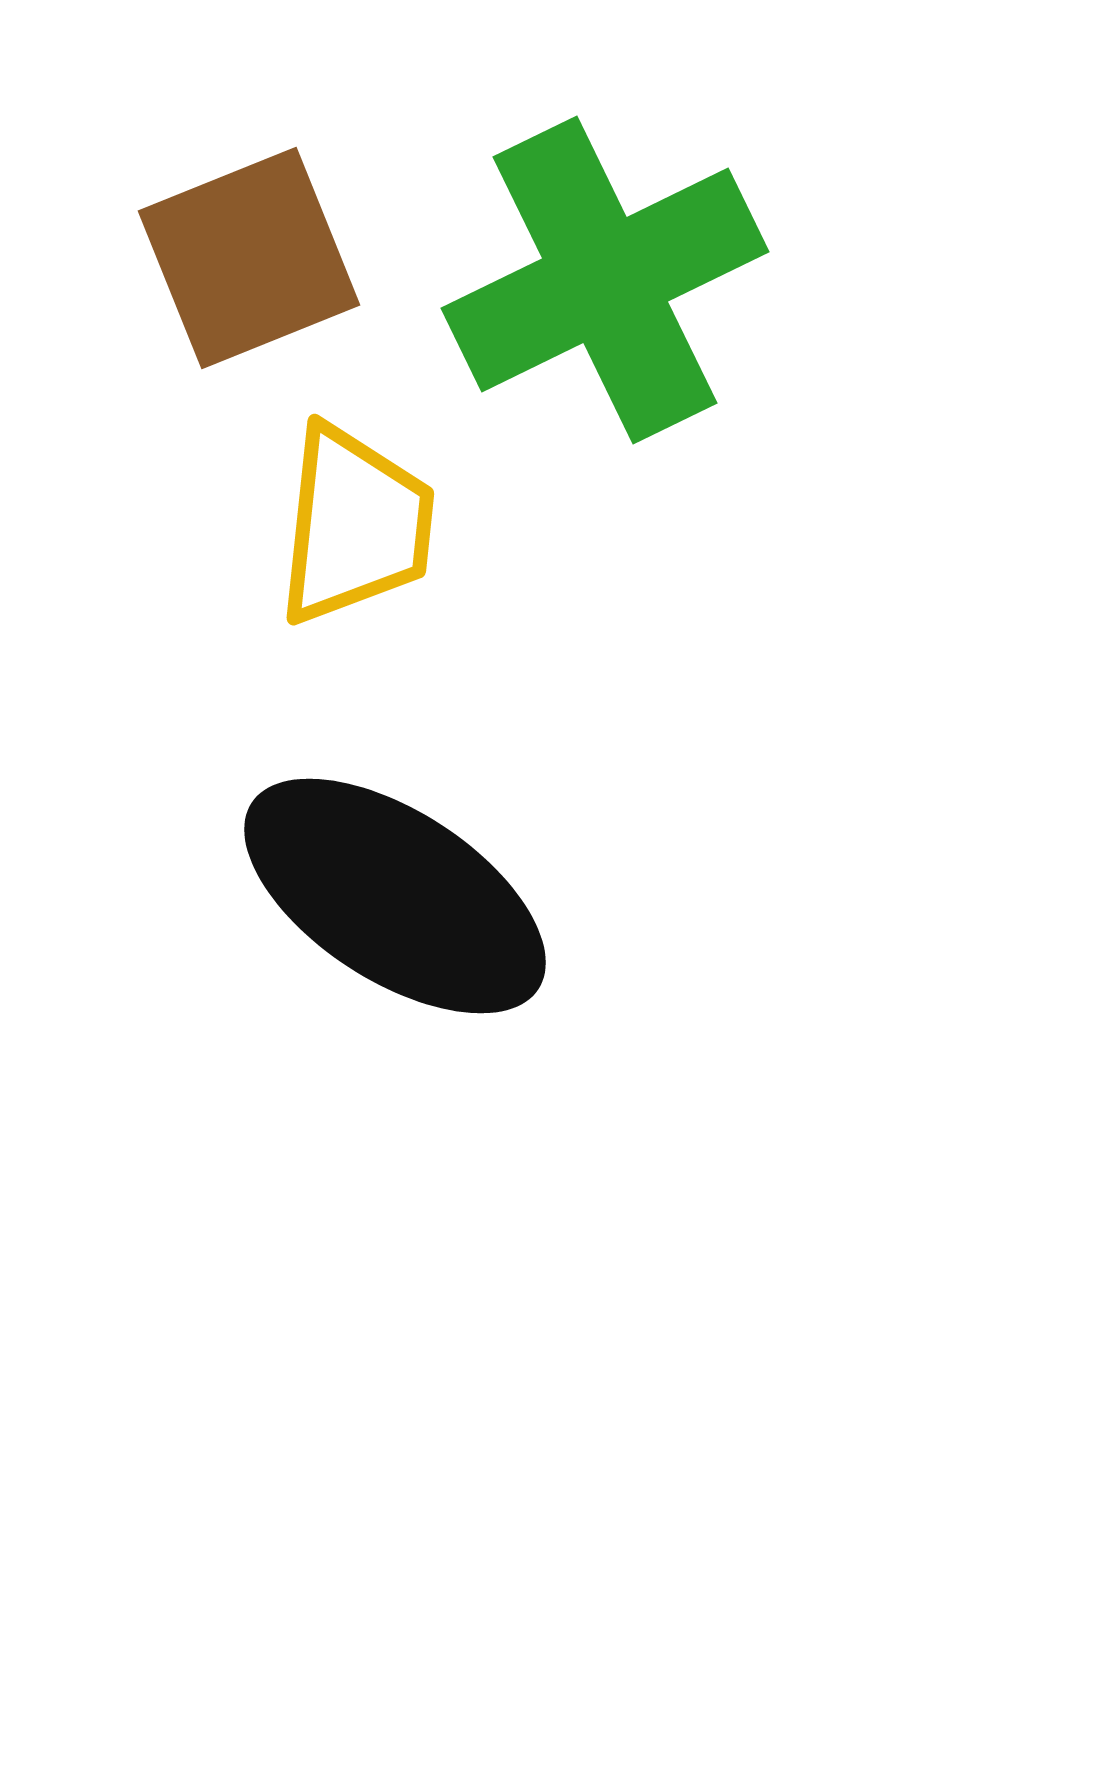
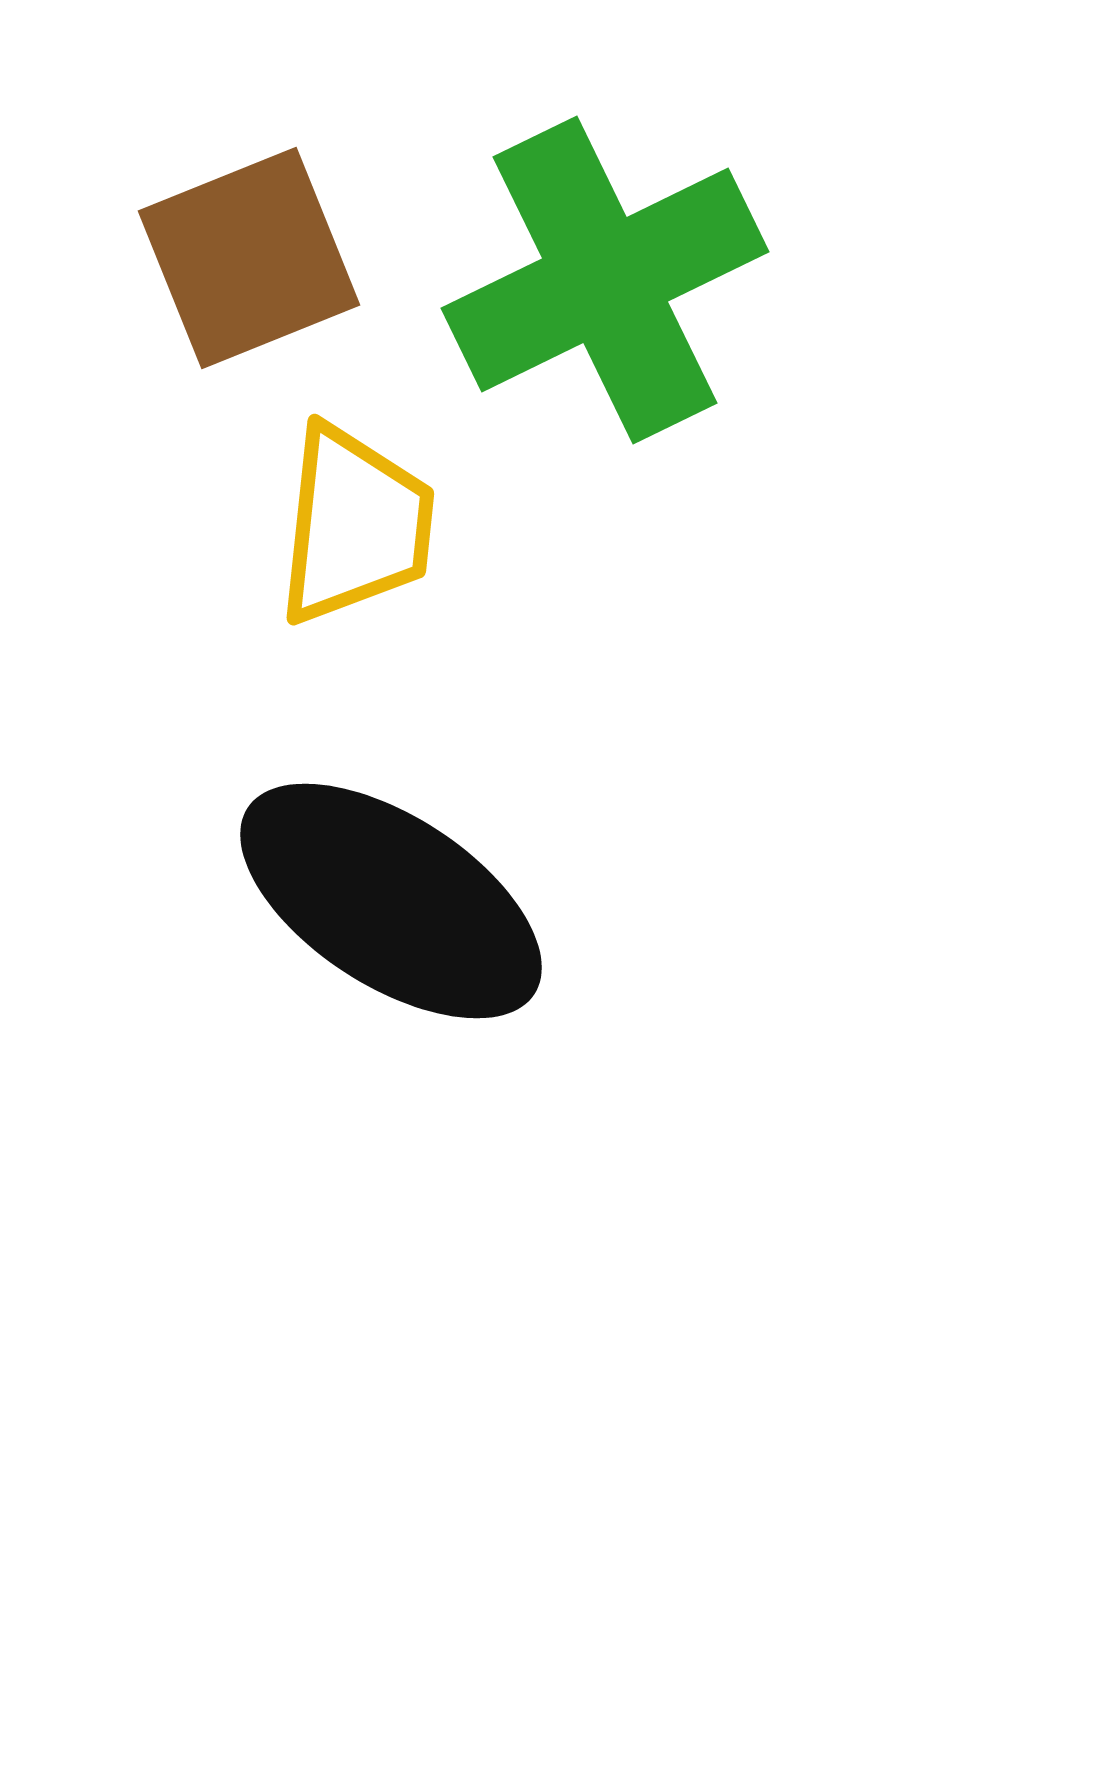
black ellipse: moved 4 px left, 5 px down
